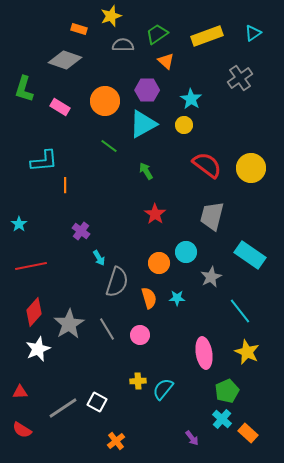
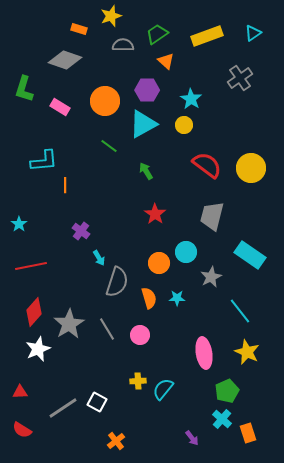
orange rectangle at (248, 433): rotated 30 degrees clockwise
